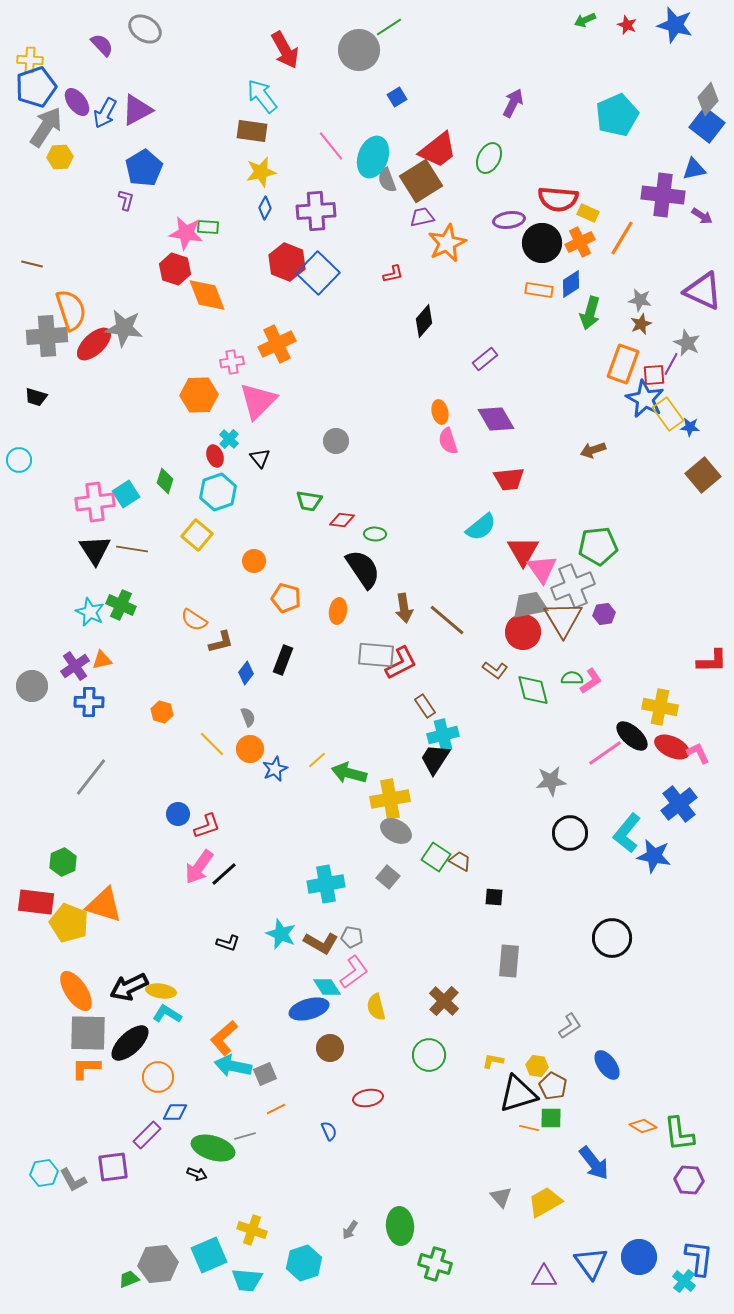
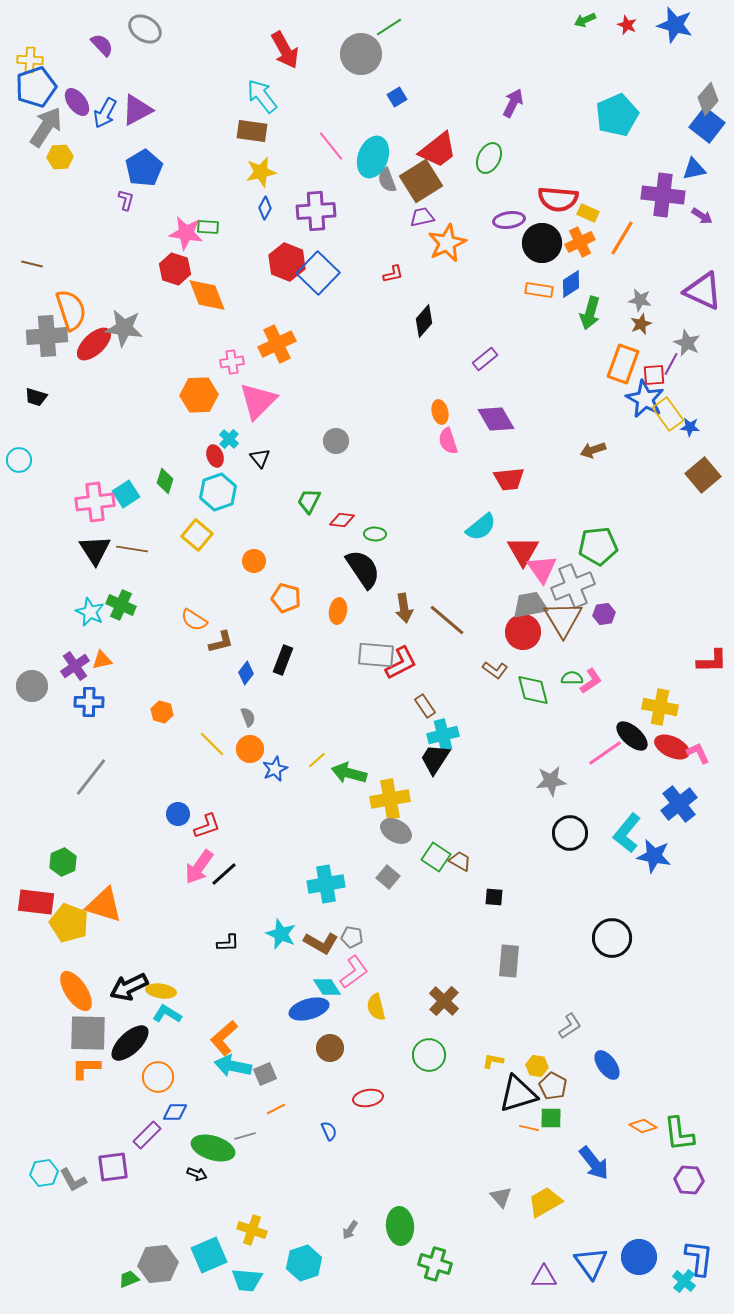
gray circle at (359, 50): moved 2 px right, 4 px down
green trapezoid at (309, 501): rotated 108 degrees clockwise
black L-shape at (228, 943): rotated 20 degrees counterclockwise
